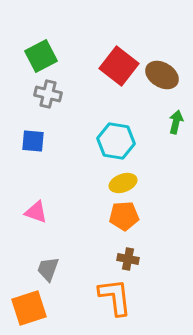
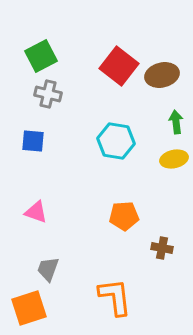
brown ellipse: rotated 44 degrees counterclockwise
green arrow: rotated 20 degrees counterclockwise
yellow ellipse: moved 51 px right, 24 px up; rotated 8 degrees clockwise
brown cross: moved 34 px right, 11 px up
